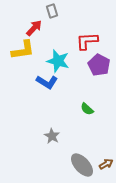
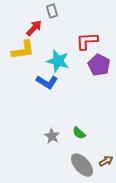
green semicircle: moved 8 px left, 24 px down
brown arrow: moved 3 px up
